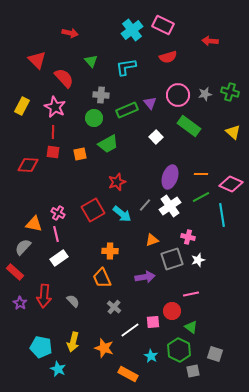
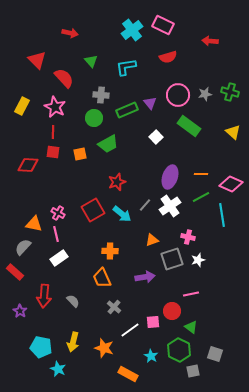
purple star at (20, 303): moved 8 px down
